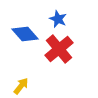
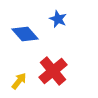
red cross: moved 6 px left, 22 px down
yellow arrow: moved 2 px left, 5 px up
